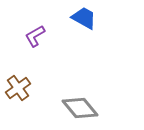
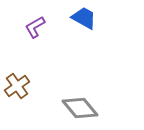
purple L-shape: moved 9 px up
brown cross: moved 1 px left, 2 px up
